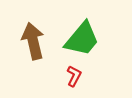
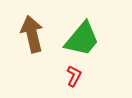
brown arrow: moved 1 px left, 7 px up
